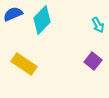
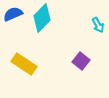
cyan diamond: moved 2 px up
purple square: moved 12 px left
